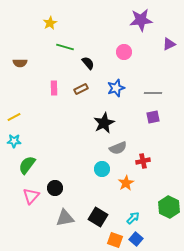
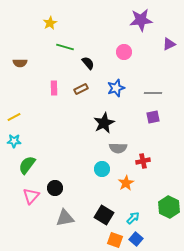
gray semicircle: rotated 24 degrees clockwise
black square: moved 6 px right, 2 px up
